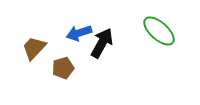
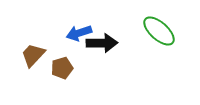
black arrow: rotated 60 degrees clockwise
brown trapezoid: moved 1 px left, 7 px down
brown pentagon: moved 1 px left
